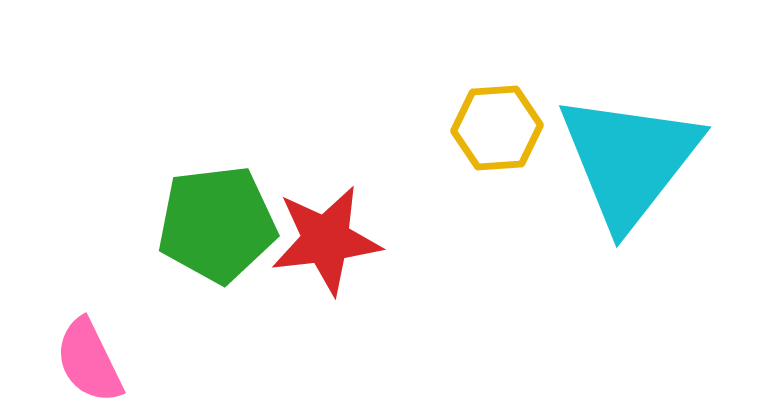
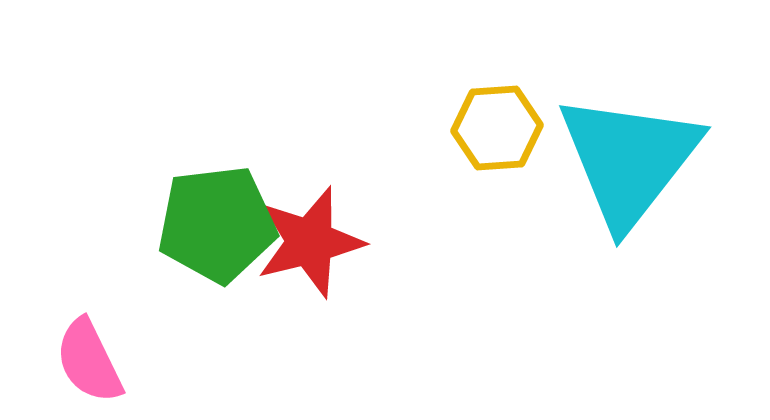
red star: moved 16 px left, 2 px down; rotated 7 degrees counterclockwise
